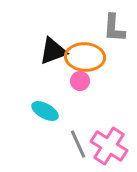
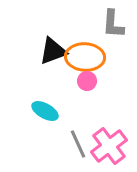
gray L-shape: moved 1 px left, 4 px up
pink circle: moved 7 px right
pink cross: rotated 21 degrees clockwise
